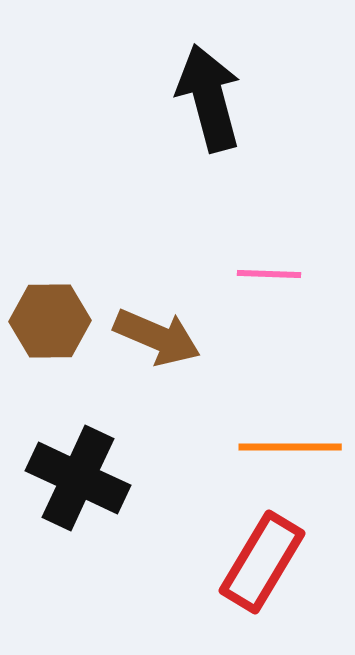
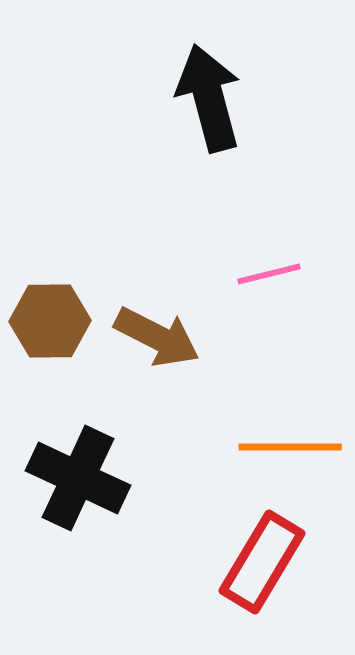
pink line: rotated 16 degrees counterclockwise
brown arrow: rotated 4 degrees clockwise
